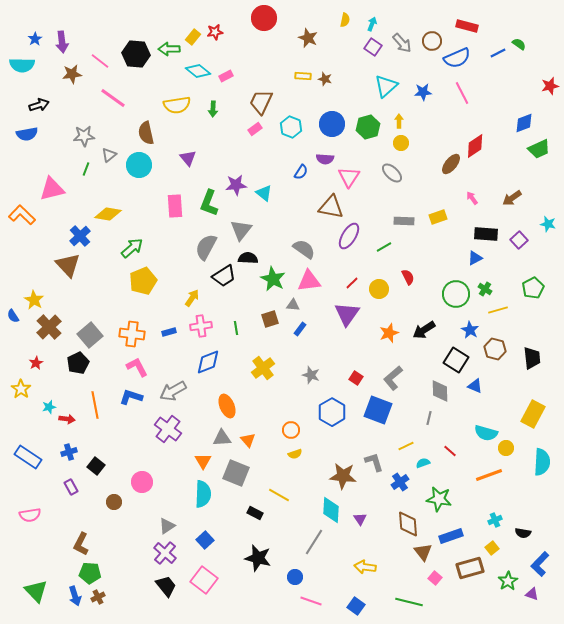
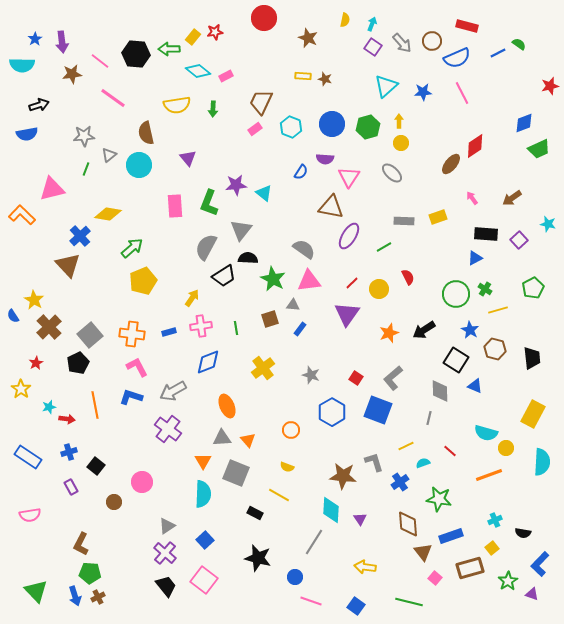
yellow semicircle at (295, 454): moved 8 px left, 13 px down; rotated 40 degrees clockwise
